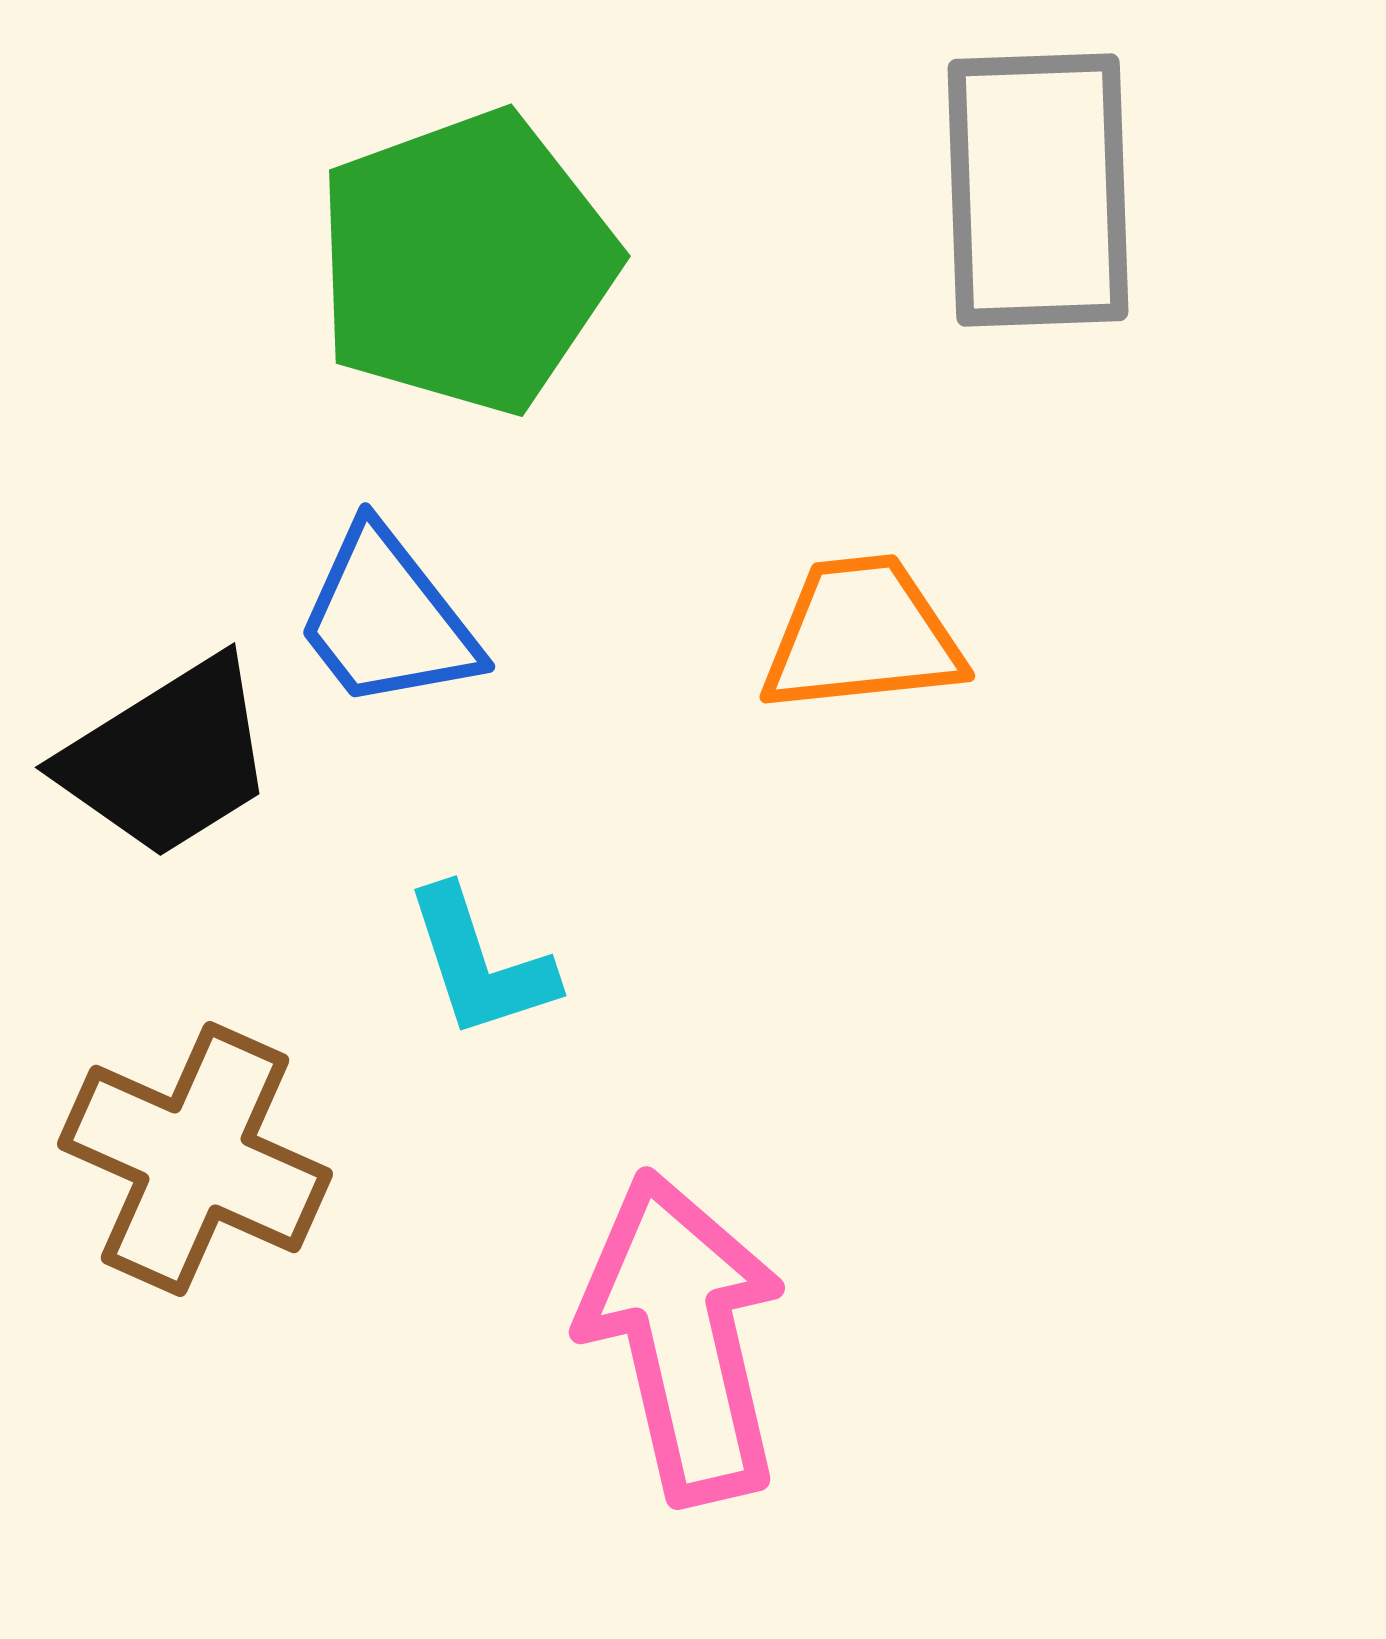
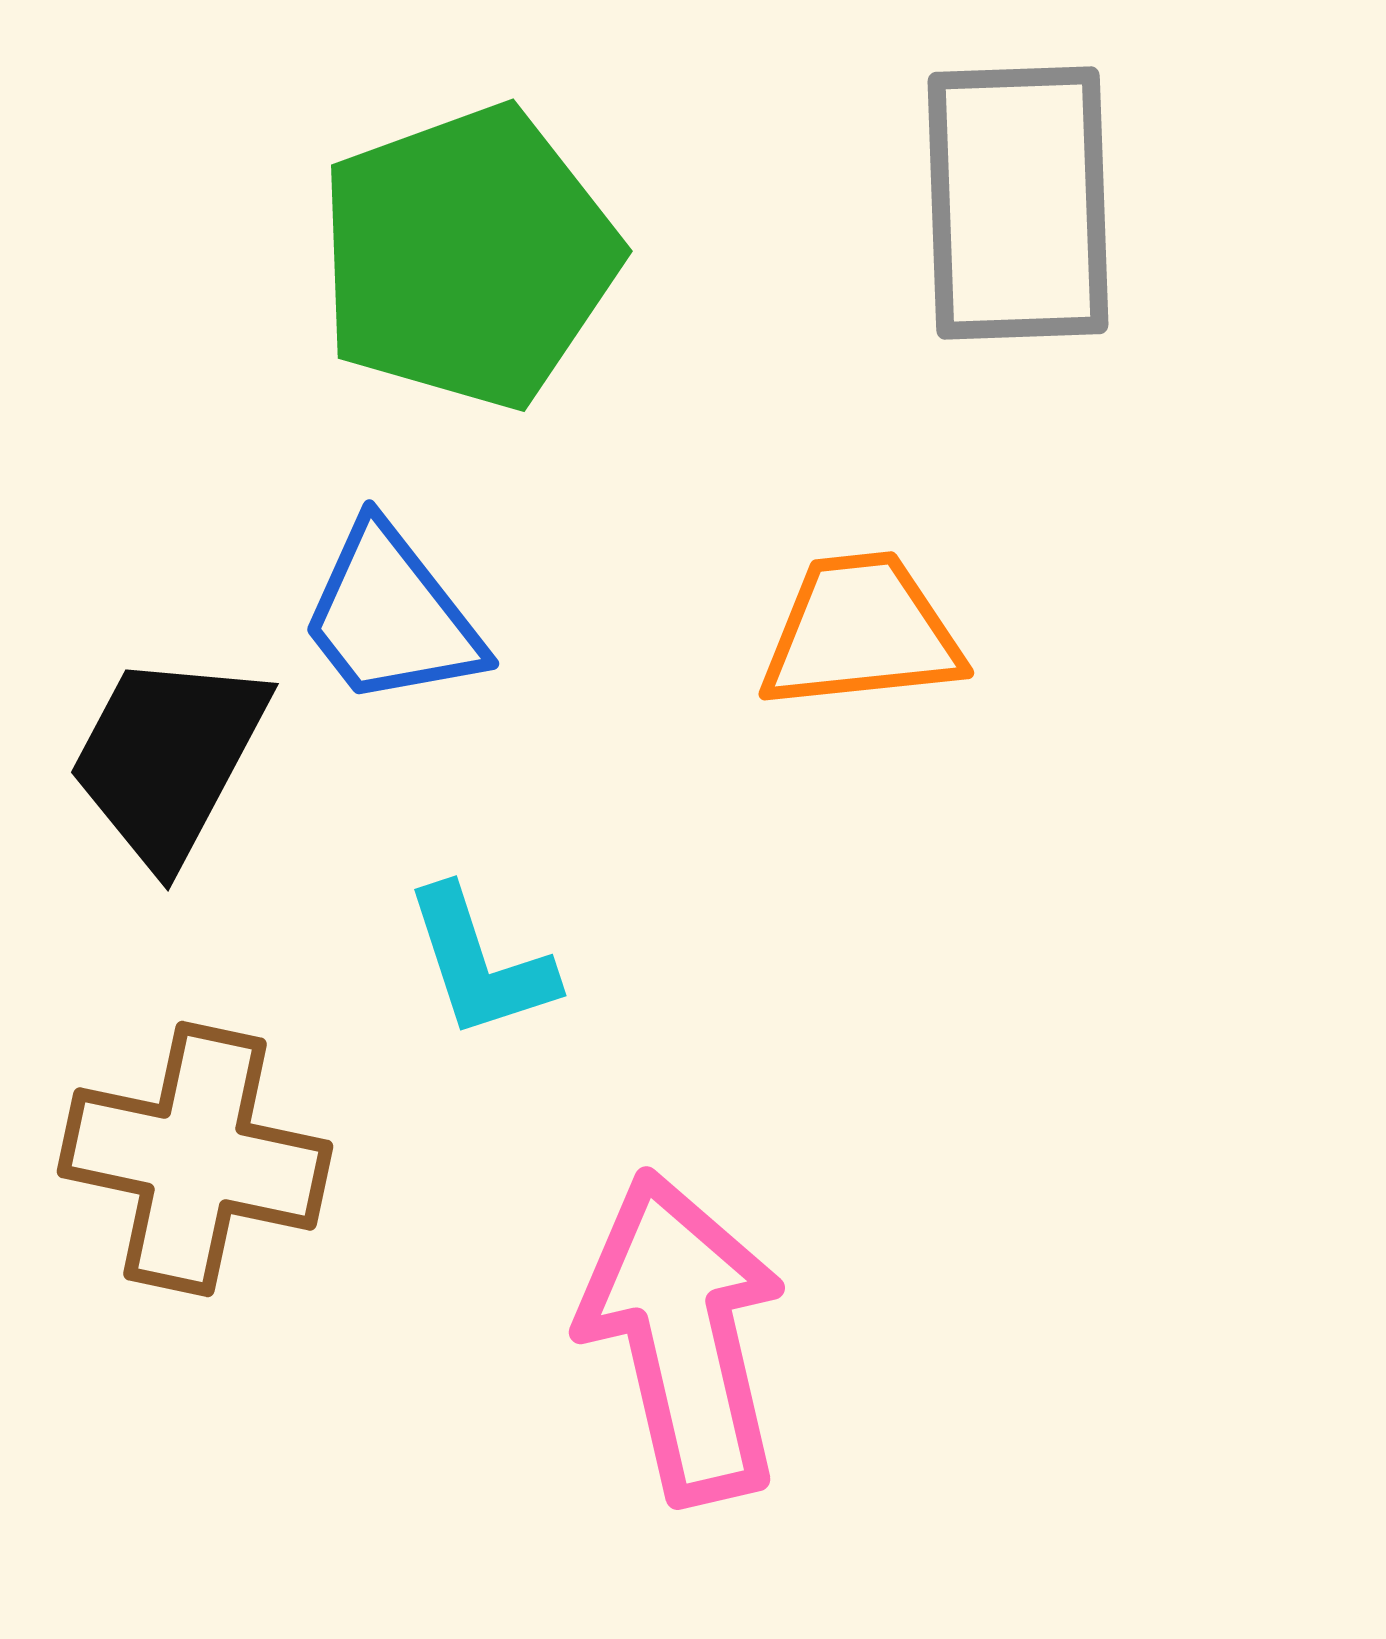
gray rectangle: moved 20 px left, 13 px down
green pentagon: moved 2 px right, 5 px up
blue trapezoid: moved 4 px right, 3 px up
orange trapezoid: moved 1 px left, 3 px up
black trapezoid: rotated 150 degrees clockwise
brown cross: rotated 12 degrees counterclockwise
